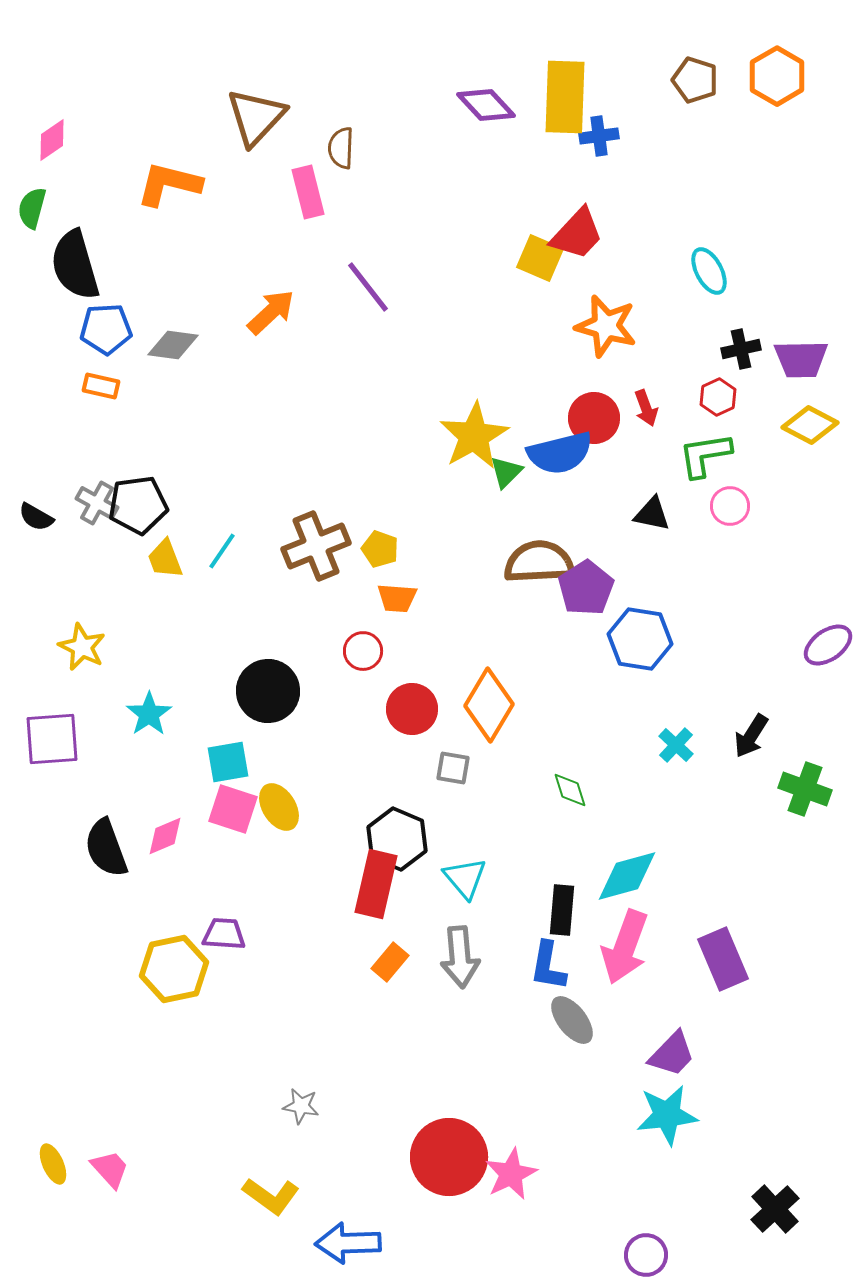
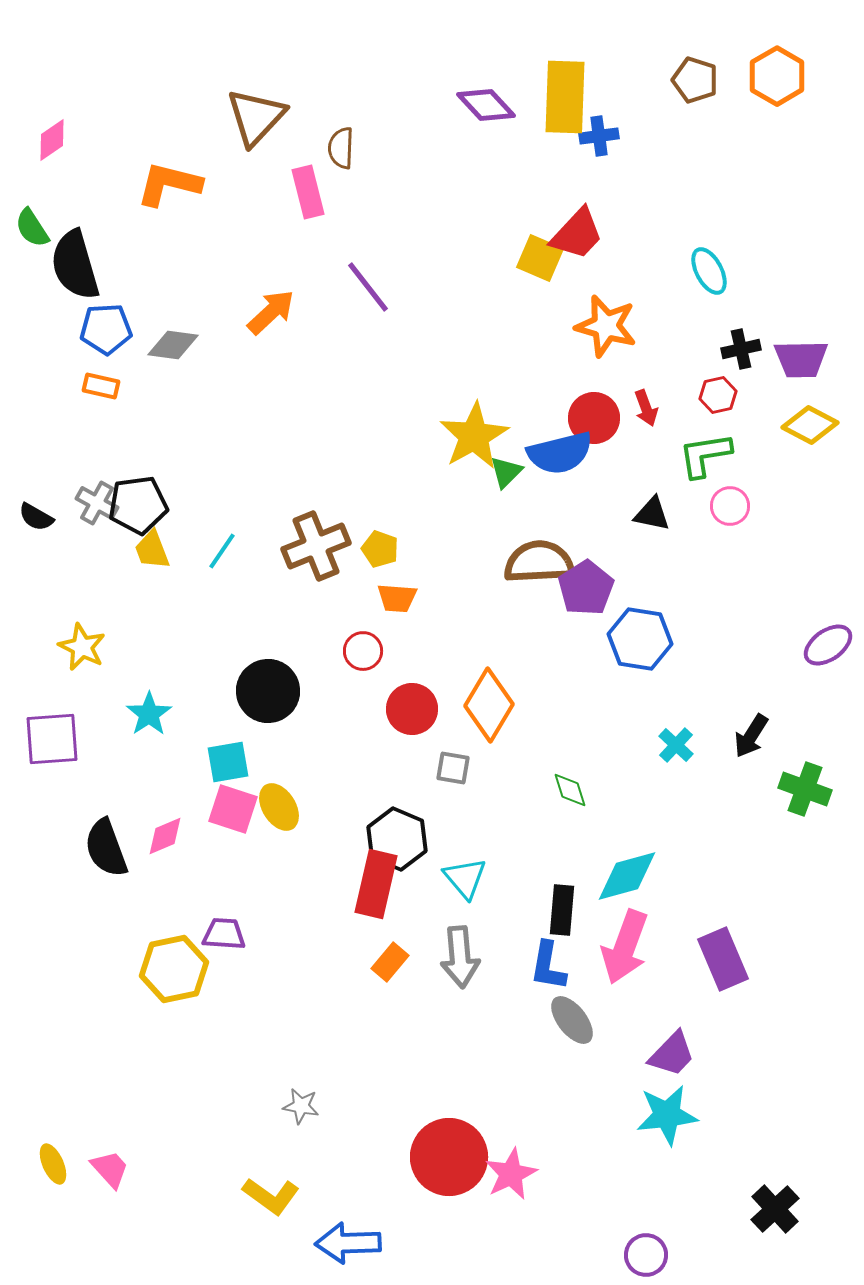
green semicircle at (32, 208): moved 20 px down; rotated 48 degrees counterclockwise
red hexagon at (718, 397): moved 2 px up; rotated 12 degrees clockwise
yellow trapezoid at (165, 559): moved 13 px left, 9 px up
